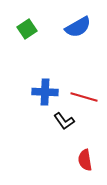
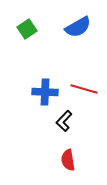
red line: moved 8 px up
black L-shape: rotated 80 degrees clockwise
red semicircle: moved 17 px left
